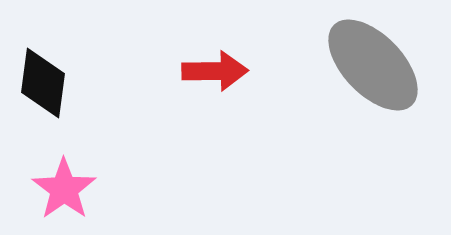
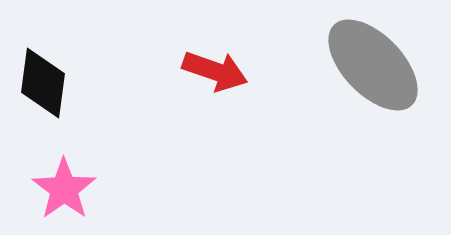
red arrow: rotated 20 degrees clockwise
